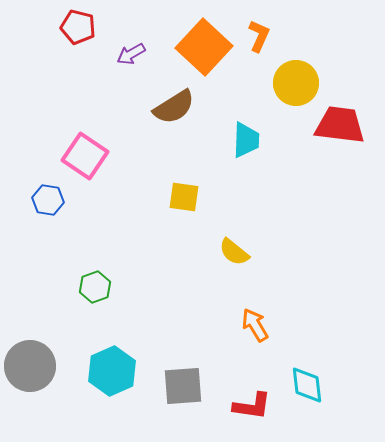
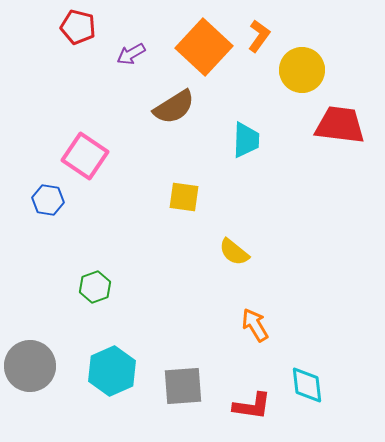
orange L-shape: rotated 12 degrees clockwise
yellow circle: moved 6 px right, 13 px up
